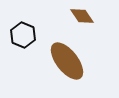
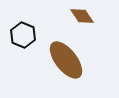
brown ellipse: moved 1 px left, 1 px up
